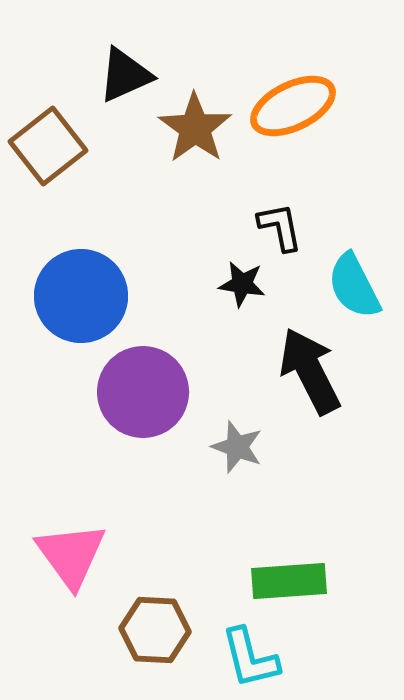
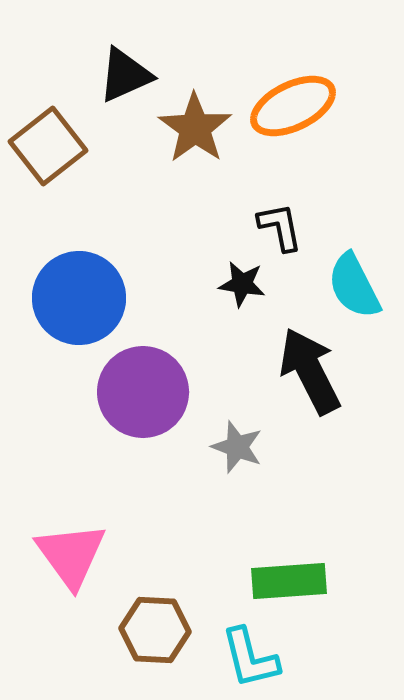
blue circle: moved 2 px left, 2 px down
